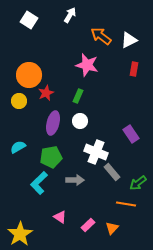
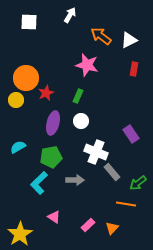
white square: moved 2 px down; rotated 30 degrees counterclockwise
orange circle: moved 3 px left, 3 px down
yellow circle: moved 3 px left, 1 px up
white circle: moved 1 px right
pink triangle: moved 6 px left
